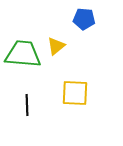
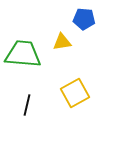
yellow triangle: moved 6 px right, 4 px up; rotated 30 degrees clockwise
yellow square: rotated 32 degrees counterclockwise
black line: rotated 15 degrees clockwise
